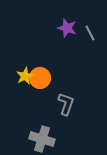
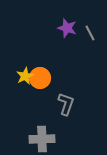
gray cross: rotated 20 degrees counterclockwise
